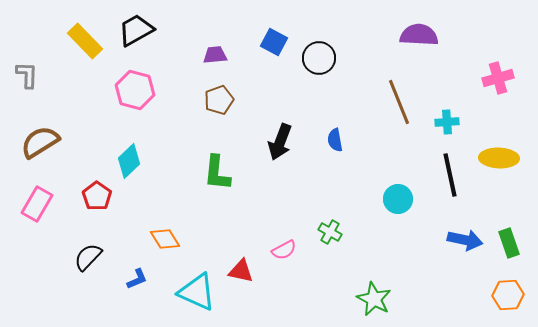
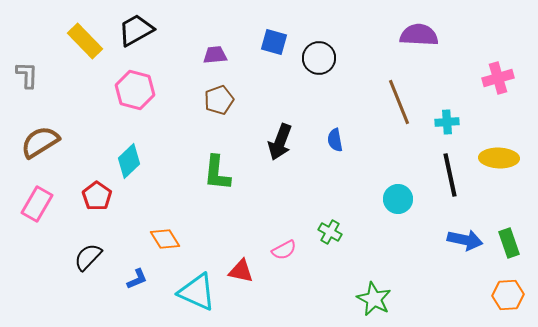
blue square: rotated 12 degrees counterclockwise
